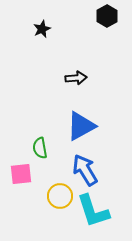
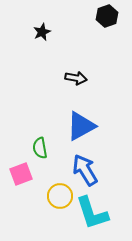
black hexagon: rotated 10 degrees clockwise
black star: moved 3 px down
black arrow: rotated 15 degrees clockwise
pink square: rotated 15 degrees counterclockwise
cyan L-shape: moved 1 px left, 2 px down
